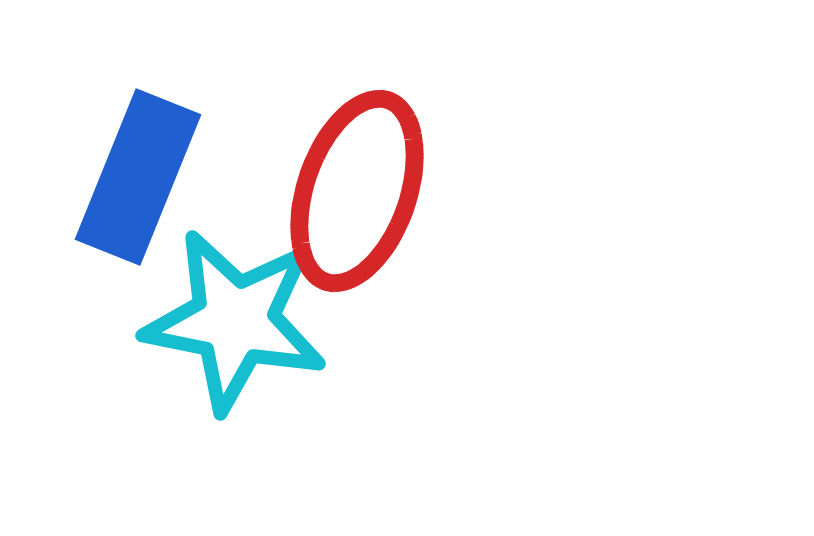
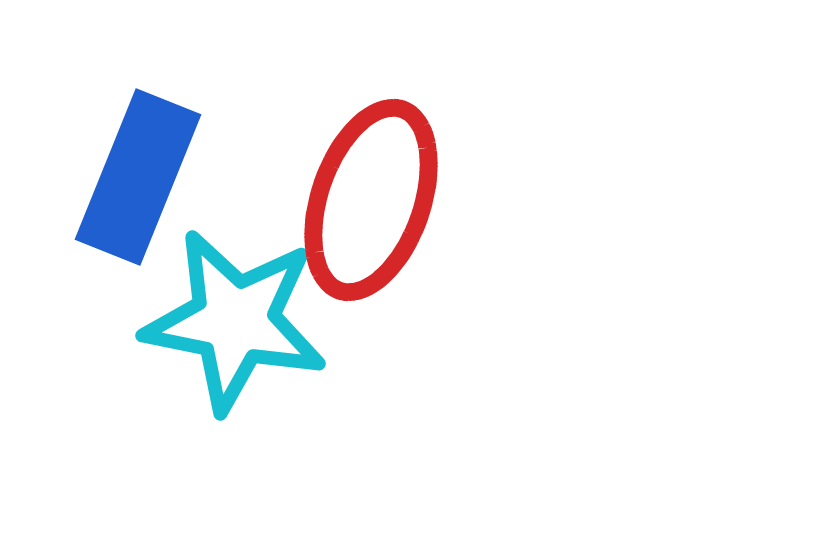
red ellipse: moved 14 px right, 9 px down
